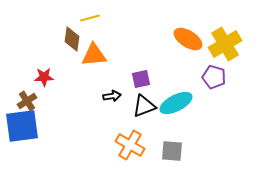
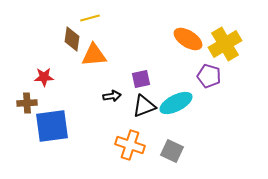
purple pentagon: moved 5 px left, 1 px up
brown cross: moved 2 px down; rotated 30 degrees clockwise
blue square: moved 30 px right
orange cross: rotated 12 degrees counterclockwise
gray square: rotated 20 degrees clockwise
